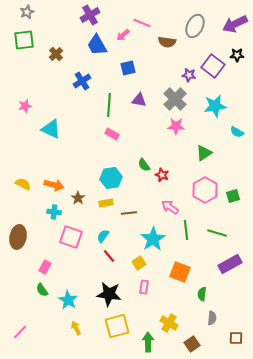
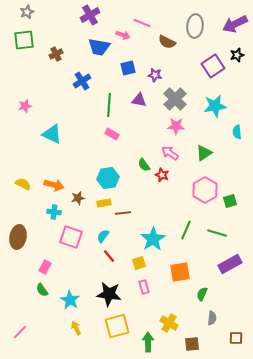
gray ellipse at (195, 26): rotated 20 degrees counterclockwise
pink arrow at (123, 35): rotated 120 degrees counterclockwise
brown semicircle at (167, 42): rotated 18 degrees clockwise
blue trapezoid at (97, 45): moved 2 px right, 2 px down; rotated 50 degrees counterclockwise
brown cross at (56, 54): rotated 16 degrees clockwise
black star at (237, 55): rotated 16 degrees counterclockwise
purple square at (213, 66): rotated 20 degrees clockwise
purple star at (189, 75): moved 34 px left
cyan triangle at (51, 129): moved 1 px right, 5 px down
cyan semicircle at (237, 132): rotated 56 degrees clockwise
cyan hexagon at (111, 178): moved 3 px left
green square at (233, 196): moved 3 px left, 5 px down
brown star at (78, 198): rotated 24 degrees clockwise
yellow rectangle at (106, 203): moved 2 px left
pink arrow at (170, 207): moved 54 px up
brown line at (129, 213): moved 6 px left
green line at (186, 230): rotated 30 degrees clockwise
yellow square at (139, 263): rotated 16 degrees clockwise
orange square at (180, 272): rotated 30 degrees counterclockwise
pink rectangle at (144, 287): rotated 24 degrees counterclockwise
green semicircle at (202, 294): rotated 16 degrees clockwise
cyan star at (68, 300): moved 2 px right
brown square at (192, 344): rotated 28 degrees clockwise
